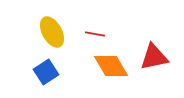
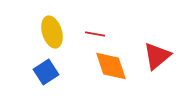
yellow ellipse: rotated 12 degrees clockwise
red triangle: moved 3 px right, 1 px up; rotated 28 degrees counterclockwise
orange diamond: rotated 12 degrees clockwise
